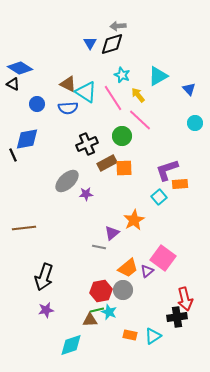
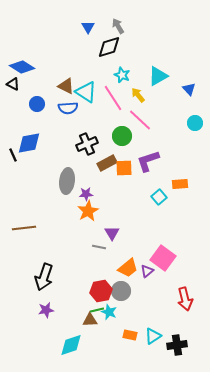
gray arrow at (118, 26): rotated 63 degrees clockwise
blue triangle at (90, 43): moved 2 px left, 16 px up
black diamond at (112, 44): moved 3 px left, 3 px down
blue diamond at (20, 68): moved 2 px right, 1 px up
brown triangle at (68, 84): moved 2 px left, 2 px down
blue diamond at (27, 139): moved 2 px right, 4 px down
purple L-shape at (167, 170): moved 19 px left, 9 px up
gray ellipse at (67, 181): rotated 40 degrees counterclockwise
orange star at (134, 220): moved 46 px left, 9 px up
purple triangle at (112, 233): rotated 21 degrees counterclockwise
gray circle at (123, 290): moved 2 px left, 1 px down
black cross at (177, 317): moved 28 px down
